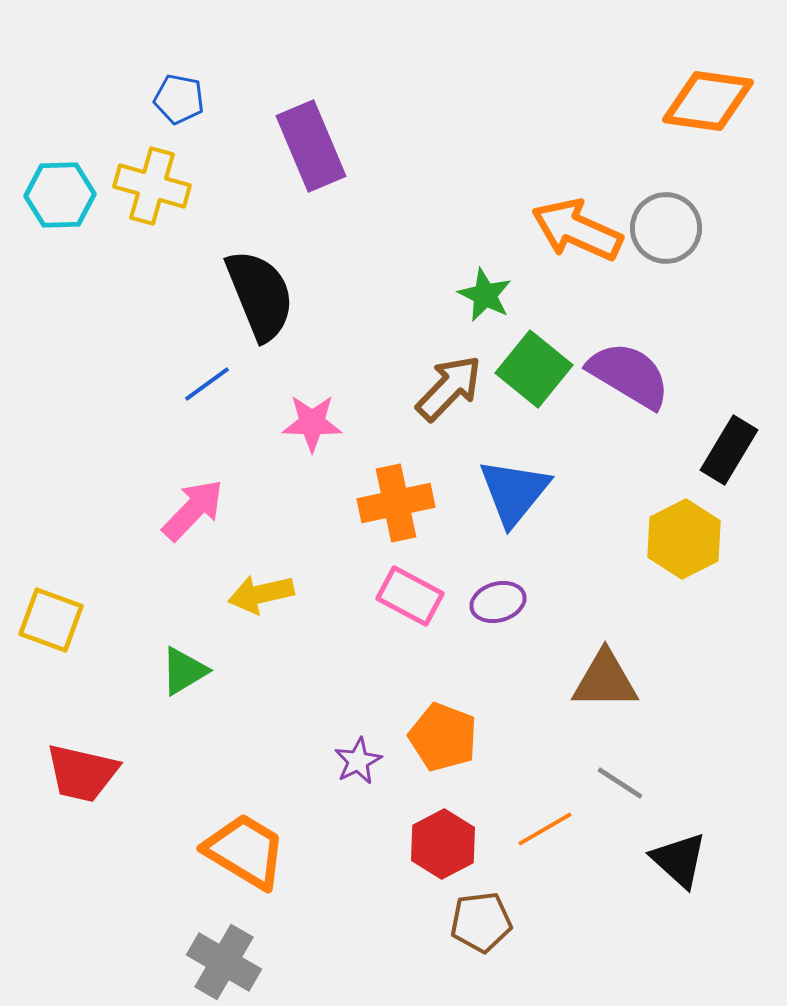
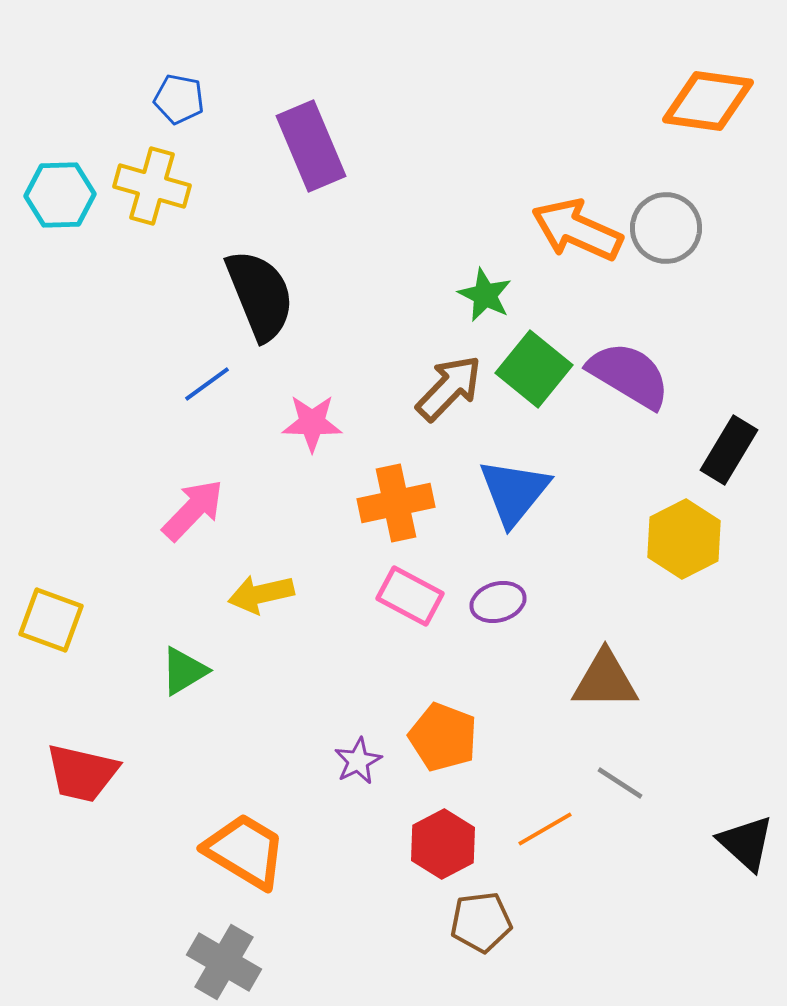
black triangle: moved 67 px right, 17 px up
